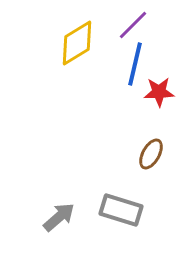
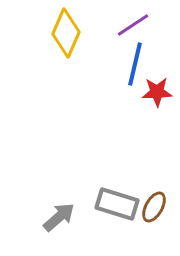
purple line: rotated 12 degrees clockwise
yellow diamond: moved 11 px left, 10 px up; rotated 36 degrees counterclockwise
red star: moved 2 px left
brown ellipse: moved 3 px right, 53 px down
gray rectangle: moved 4 px left, 6 px up
